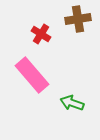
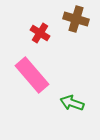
brown cross: moved 2 px left; rotated 25 degrees clockwise
red cross: moved 1 px left, 1 px up
